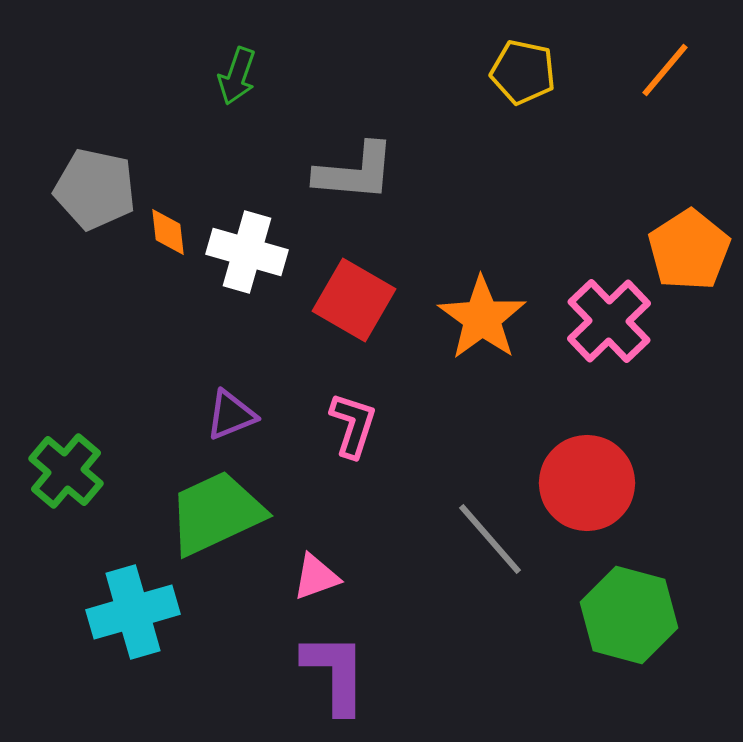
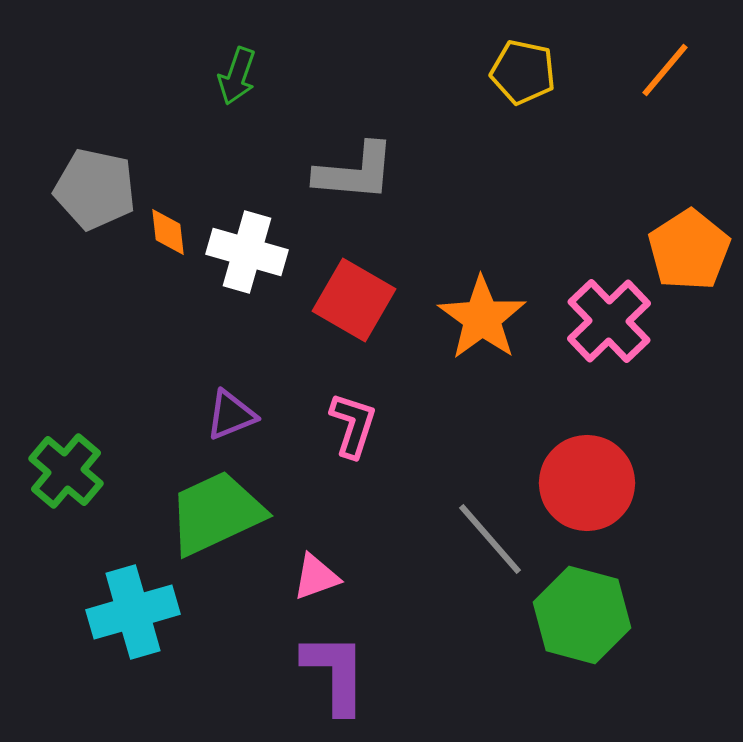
green hexagon: moved 47 px left
